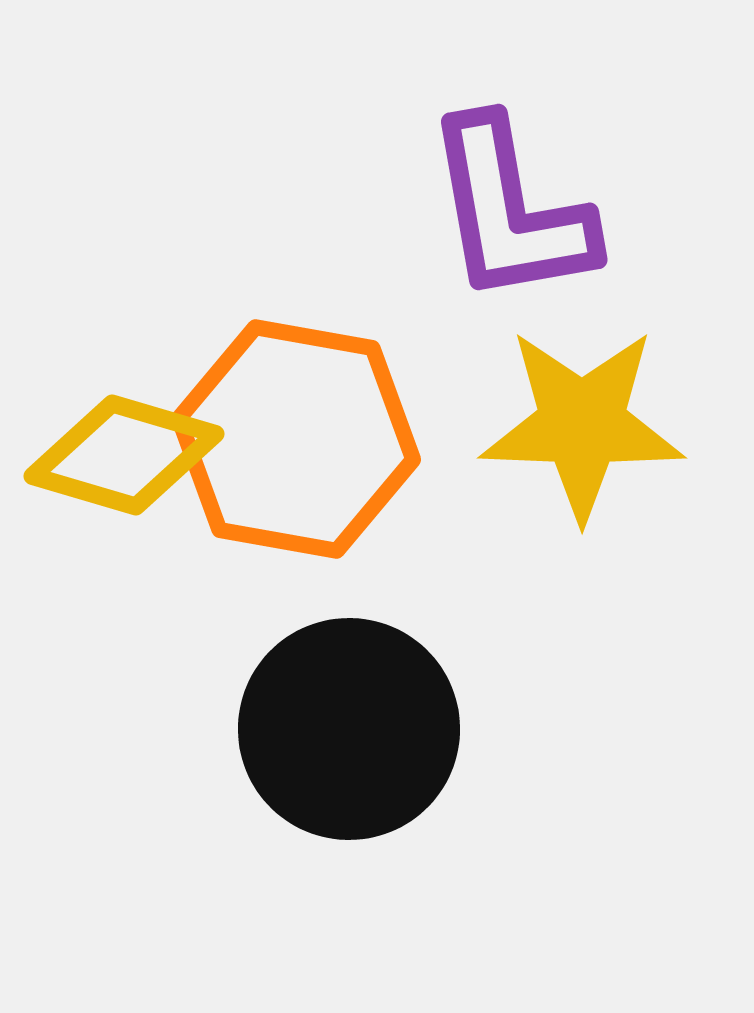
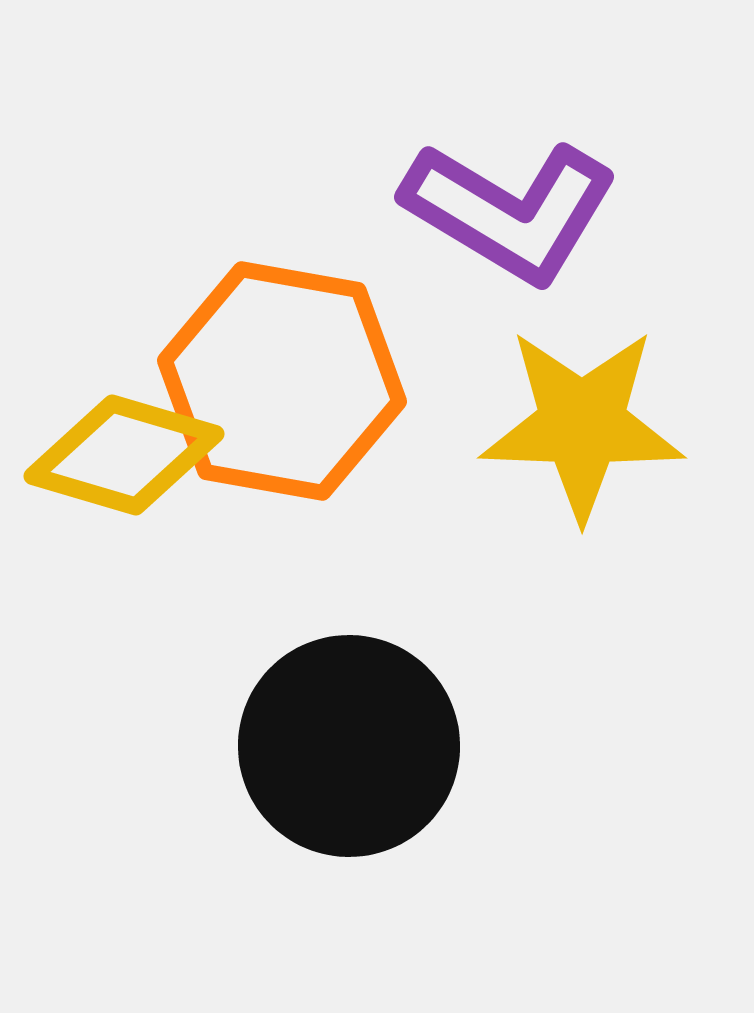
purple L-shape: rotated 49 degrees counterclockwise
orange hexagon: moved 14 px left, 58 px up
black circle: moved 17 px down
